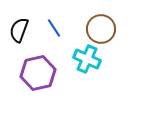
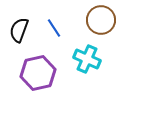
brown circle: moved 9 px up
